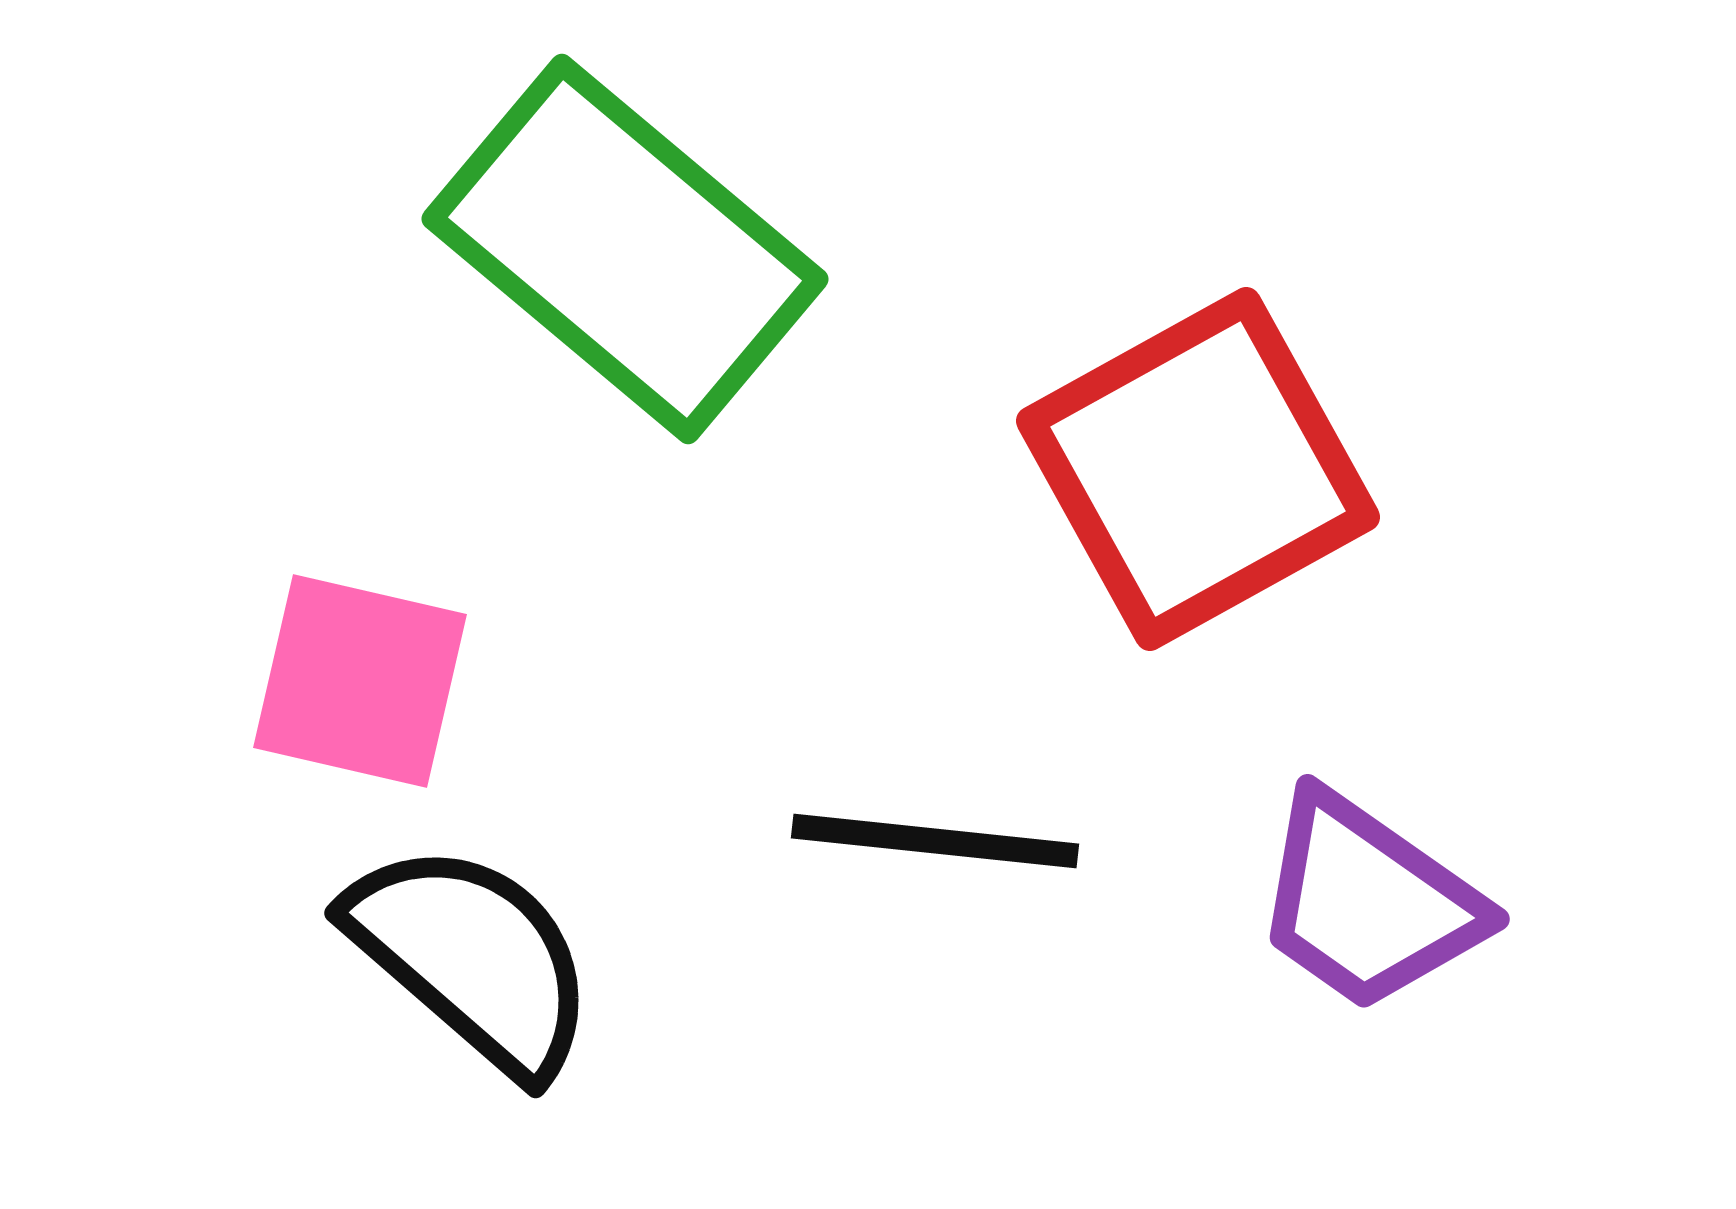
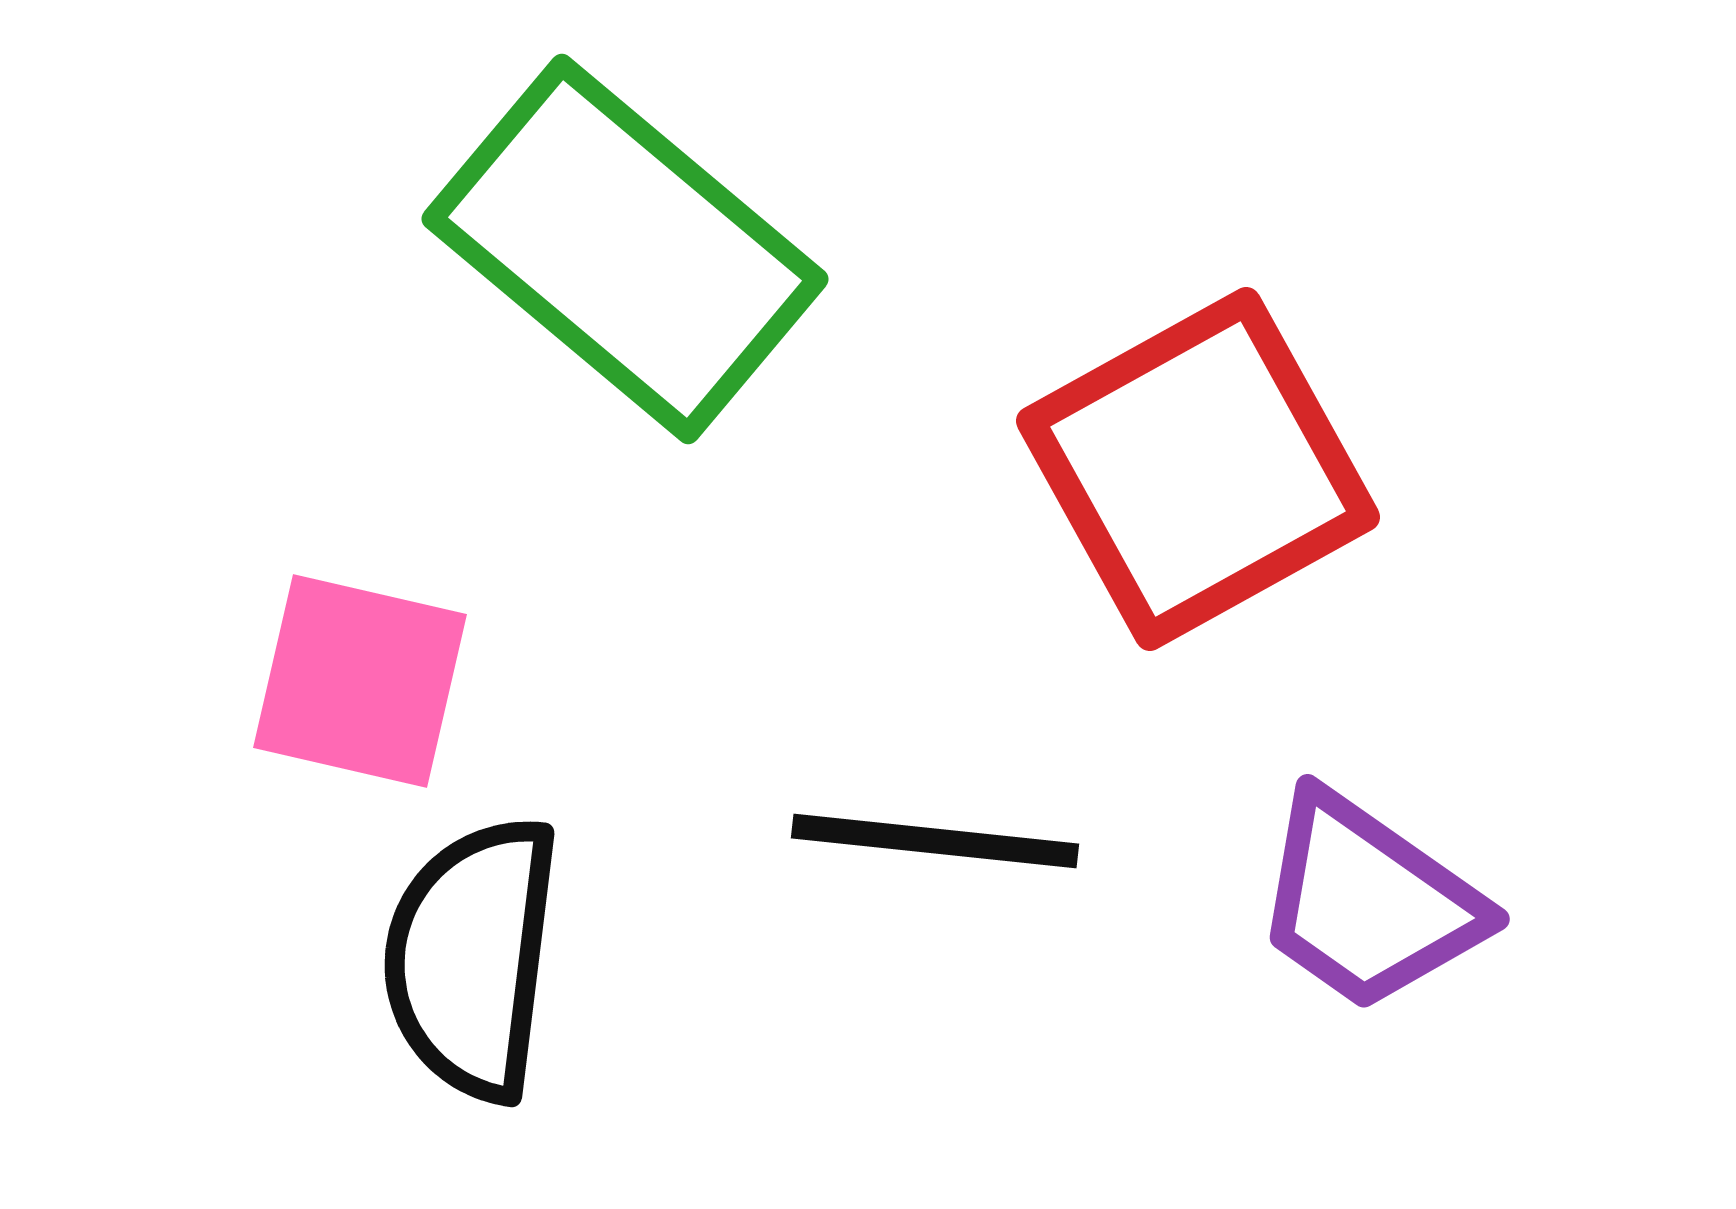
black semicircle: rotated 124 degrees counterclockwise
